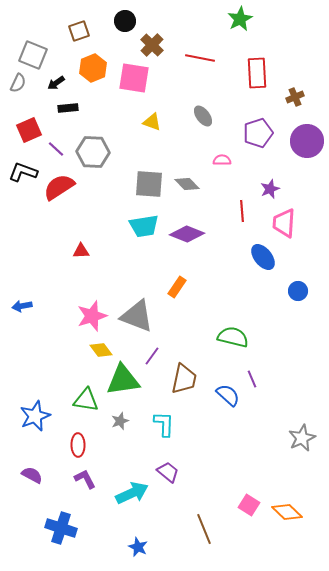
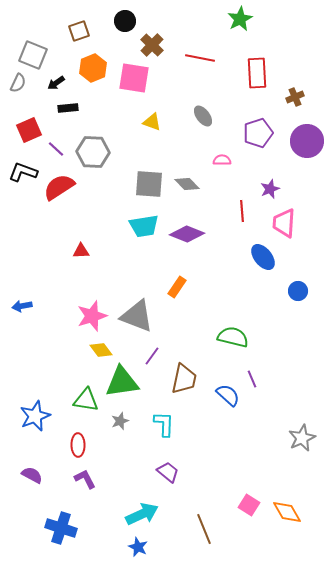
green triangle at (123, 380): moved 1 px left, 2 px down
cyan arrow at (132, 493): moved 10 px right, 21 px down
orange diamond at (287, 512): rotated 16 degrees clockwise
